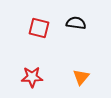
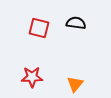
orange triangle: moved 6 px left, 7 px down
